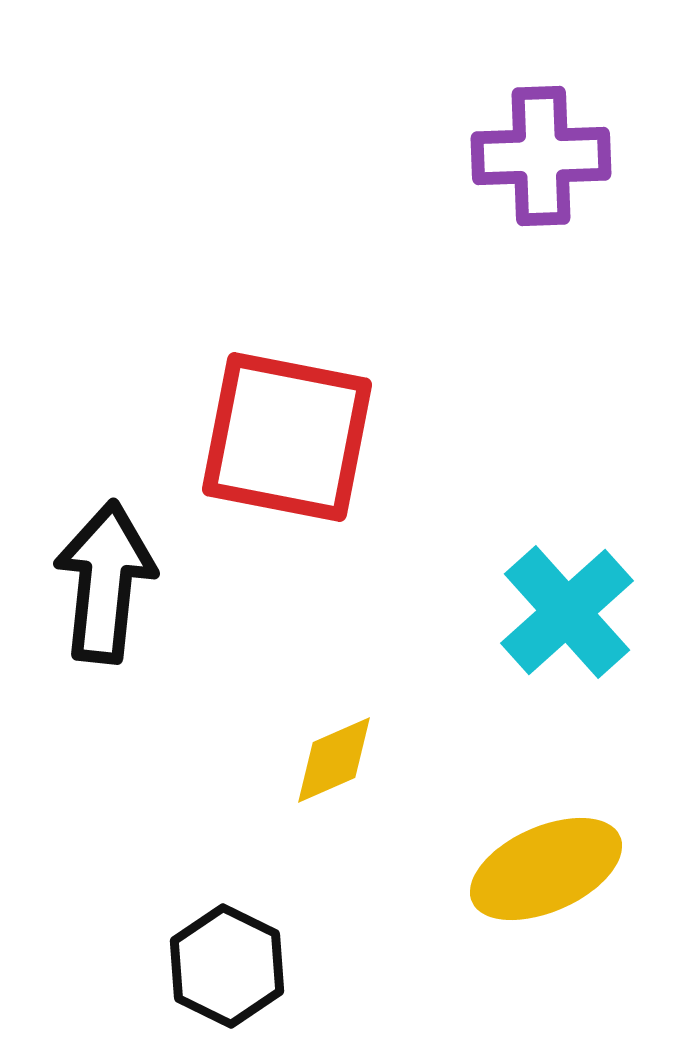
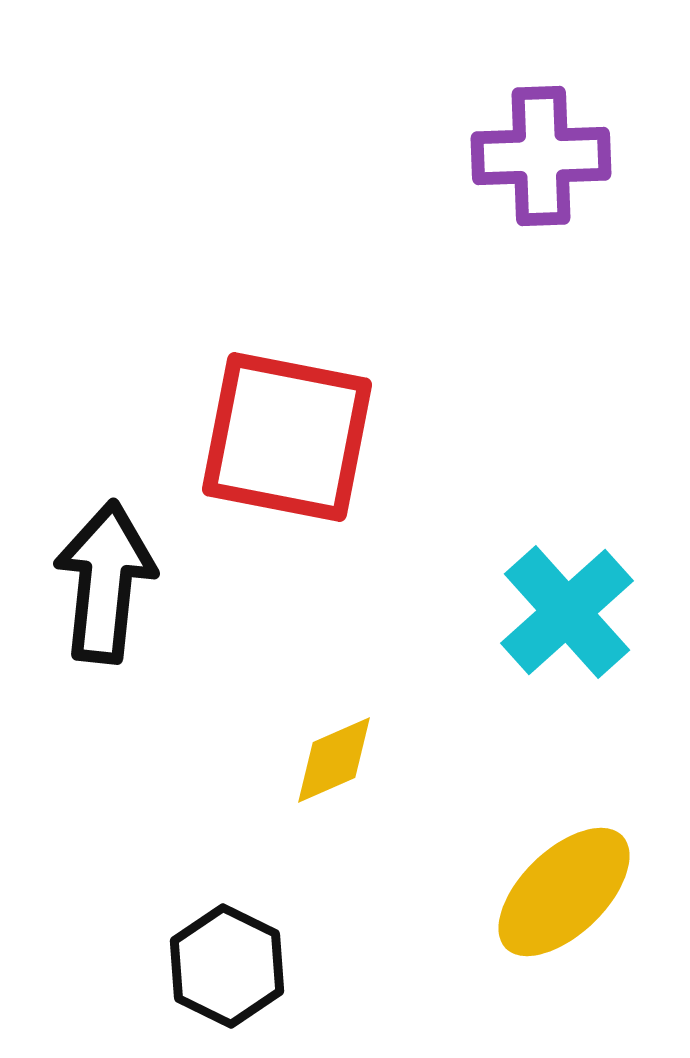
yellow ellipse: moved 18 px right, 23 px down; rotated 20 degrees counterclockwise
